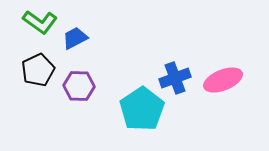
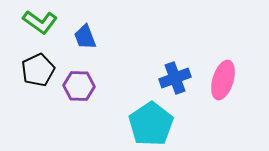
blue trapezoid: moved 10 px right, 1 px up; rotated 84 degrees counterclockwise
pink ellipse: rotated 51 degrees counterclockwise
cyan pentagon: moved 9 px right, 15 px down
